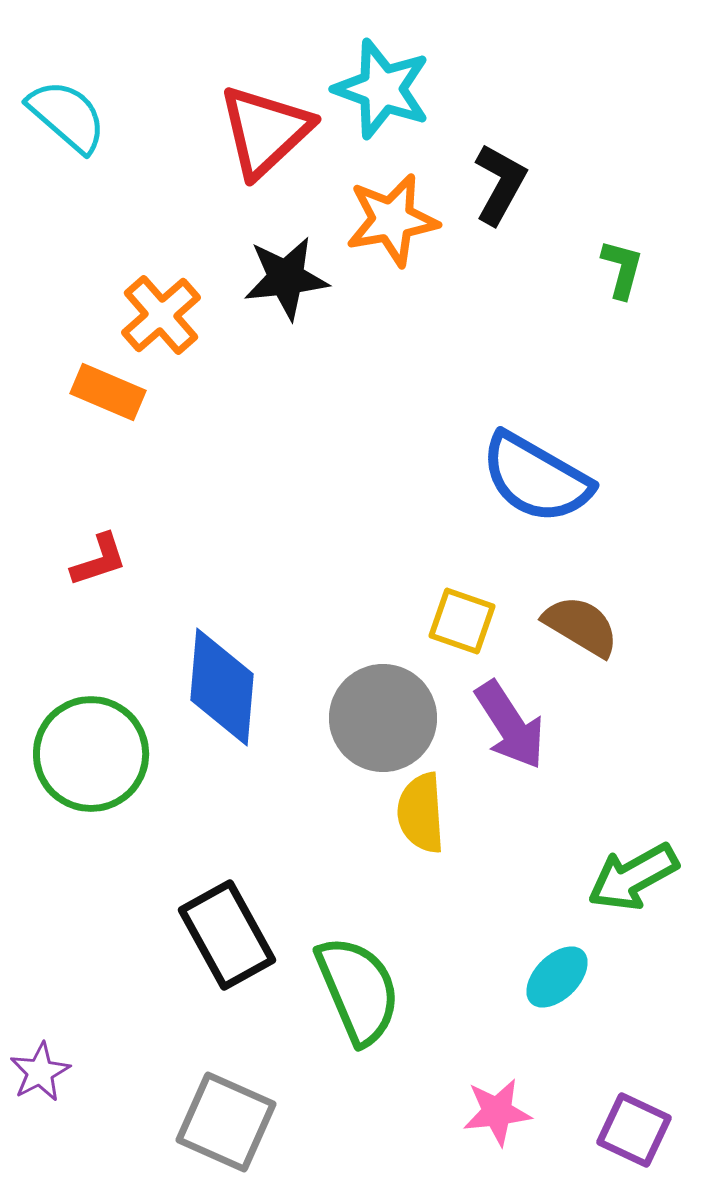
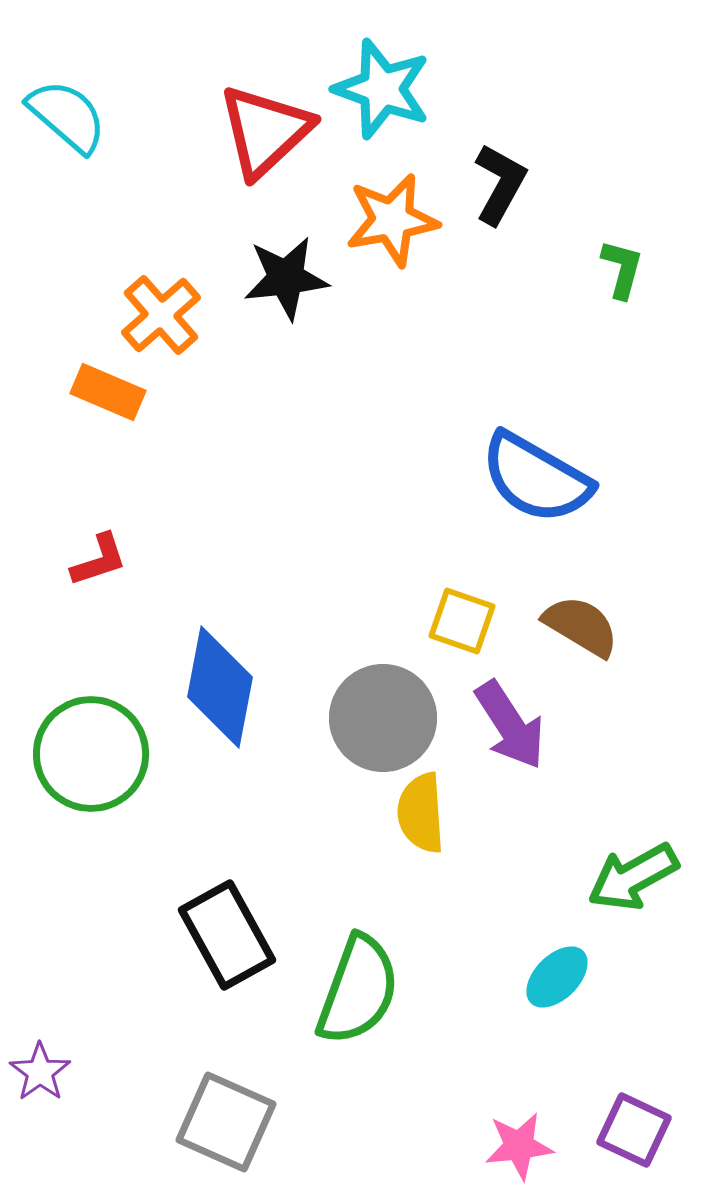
blue diamond: moved 2 px left; rotated 6 degrees clockwise
green semicircle: rotated 43 degrees clockwise
purple star: rotated 8 degrees counterclockwise
pink star: moved 22 px right, 34 px down
